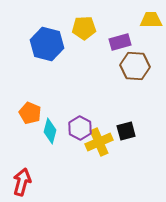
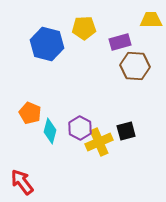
red arrow: rotated 52 degrees counterclockwise
